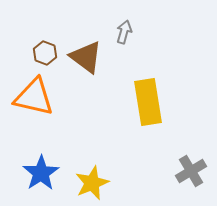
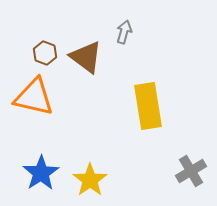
yellow rectangle: moved 4 px down
yellow star: moved 2 px left, 3 px up; rotated 12 degrees counterclockwise
